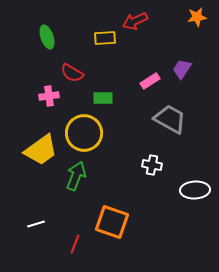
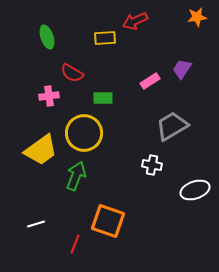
gray trapezoid: moved 2 px right, 7 px down; rotated 60 degrees counterclockwise
white ellipse: rotated 16 degrees counterclockwise
orange square: moved 4 px left, 1 px up
